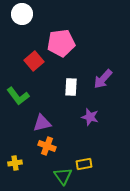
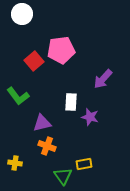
pink pentagon: moved 7 px down
white rectangle: moved 15 px down
yellow cross: rotated 16 degrees clockwise
